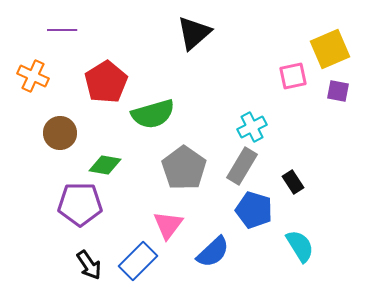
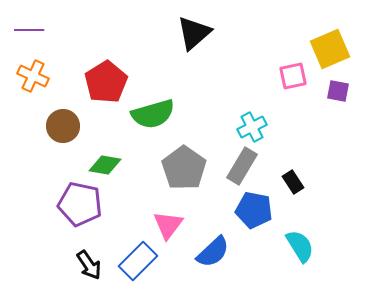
purple line: moved 33 px left
brown circle: moved 3 px right, 7 px up
purple pentagon: rotated 12 degrees clockwise
blue pentagon: rotated 6 degrees counterclockwise
